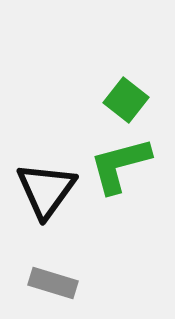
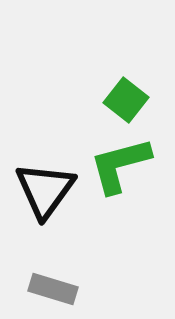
black triangle: moved 1 px left
gray rectangle: moved 6 px down
